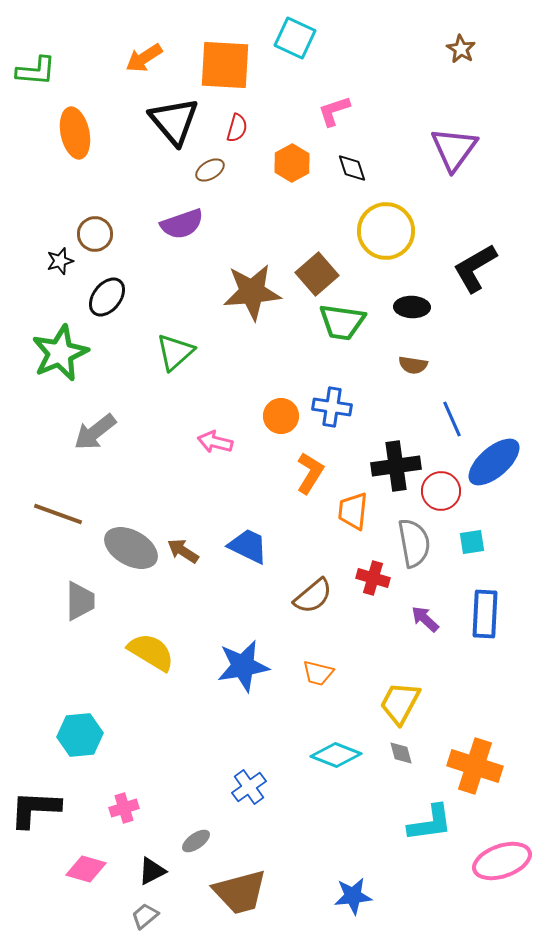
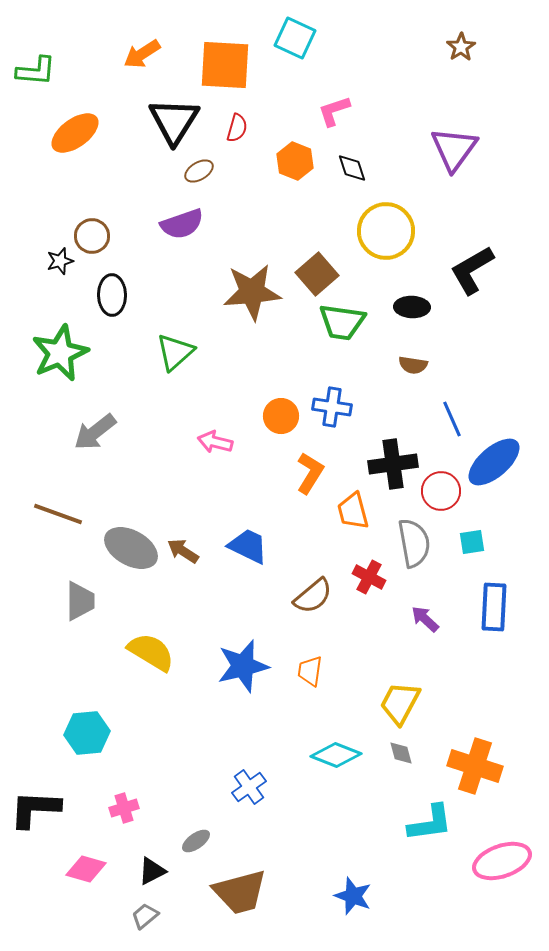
brown star at (461, 49): moved 2 px up; rotated 8 degrees clockwise
orange arrow at (144, 58): moved 2 px left, 4 px up
black triangle at (174, 121): rotated 12 degrees clockwise
orange ellipse at (75, 133): rotated 66 degrees clockwise
orange hexagon at (292, 163): moved 3 px right, 2 px up; rotated 9 degrees counterclockwise
brown ellipse at (210, 170): moved 11 px left, 1 px down
brown circle at (95, 234): moved 3 px left, 2 px down
black L-shape at (475, 268): moved 3 px left, 2 px down
black ellipse at (107, 297): moved 5 px right, 2 px up; rotated 39 degrees counterclockwise
black cross at (396, 466): moved 3 px left, 2 px up
orange trapezoid at (353, 511): rotated 21 degrees counterclockwise
red cross at (373, 578): moved 4 px left, 1 px up; rotated 12 degrees clockwise
blue rectangle at (485, 614): moved 9 px right, 7 px up
blue star at (243, 666): rotated 4 degrees counterclockwise
orange trapezoid at (318, 673): moved 8 px left, 2 px up; rotated 84 degrees clockwise
cyan hexagon at (80, 735): moved 7 px right, 2 px up
blue star at (353, 896): rotated 27 degrees clockwise
